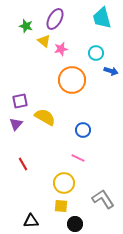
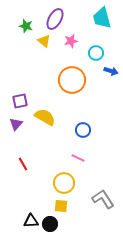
pink star: moved 10 px right, 8 px up
black circle: moved 25 px left
